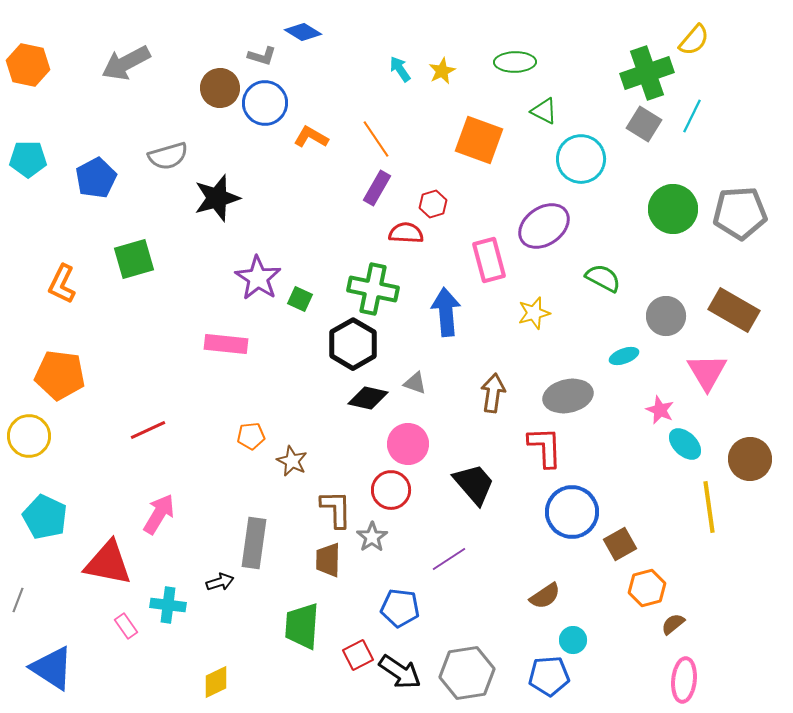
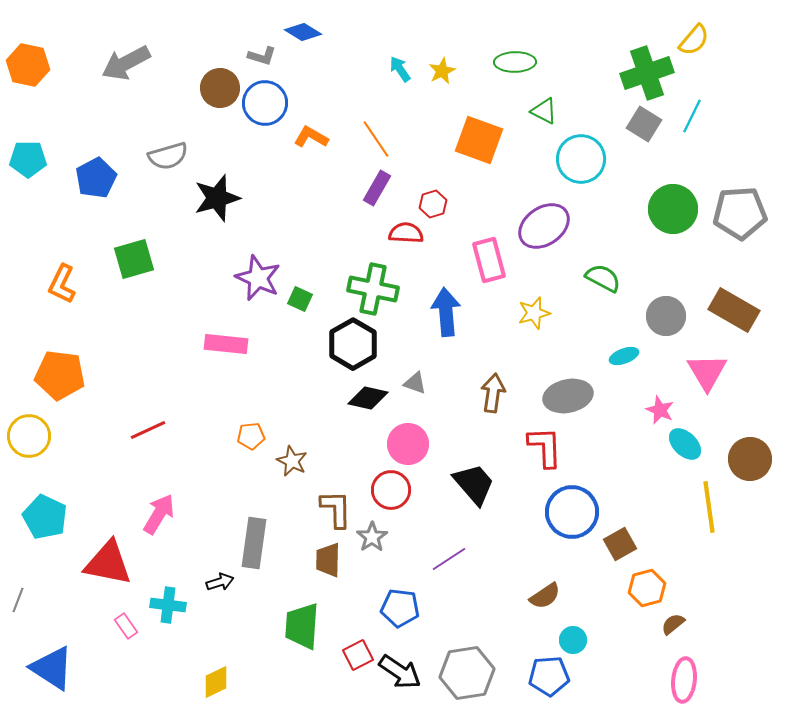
purple star at (258, 278): rotated 9 degrees counterclockwise
